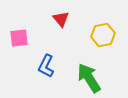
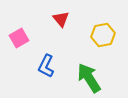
pink square: rotated 24 degrees counterclockwise
